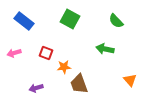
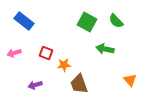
green square: moved 17 px right, 3 px down
orange star: moved 2 px up
purple arrow: moved 1 px left, 3 px up
